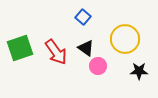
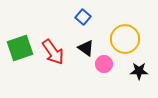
red arrow: moved 3 px left
pink circle: moved 6 px right, 2 px up
